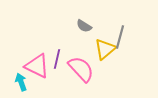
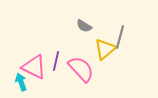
purple line: moved 1 px left, 2 px down
pink triangle: moved 3 px left, 1 px down
